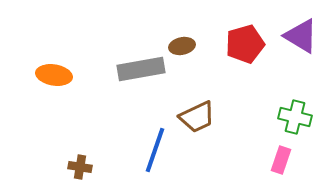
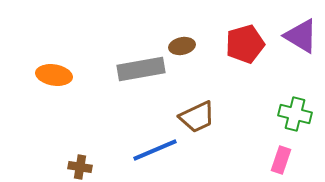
green cross: moved 3 px up
blue line: rotated 48 degrees clockwise
